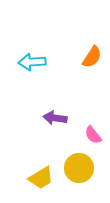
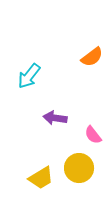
orange semicircle: rotated 20 degrees clockwise
cyan arrow: moved 3 px left, 14 px down; rotated 48 degrees counterclockwise
